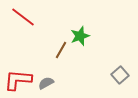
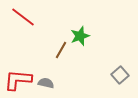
gray semicircle: rotated 42 degrees clockwise
